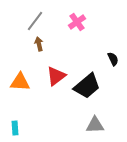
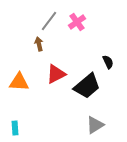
gray line: moved 14 px right
black semicircle: moved 5 px left, 3 px down
red triangle: moved 2 px up; rotated 10 degrees clockwise
orange triangle: moved 1 px left
gray triangle: rotated 30 degrees counterclockwise
